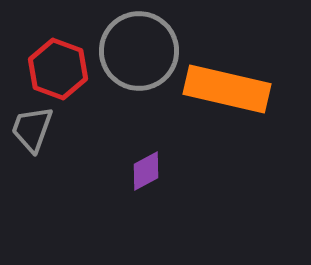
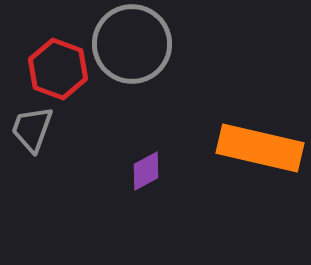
gray circle: moved 7 px left, 7 px up
orange rectangle: moved 33 px right, 59 px down
